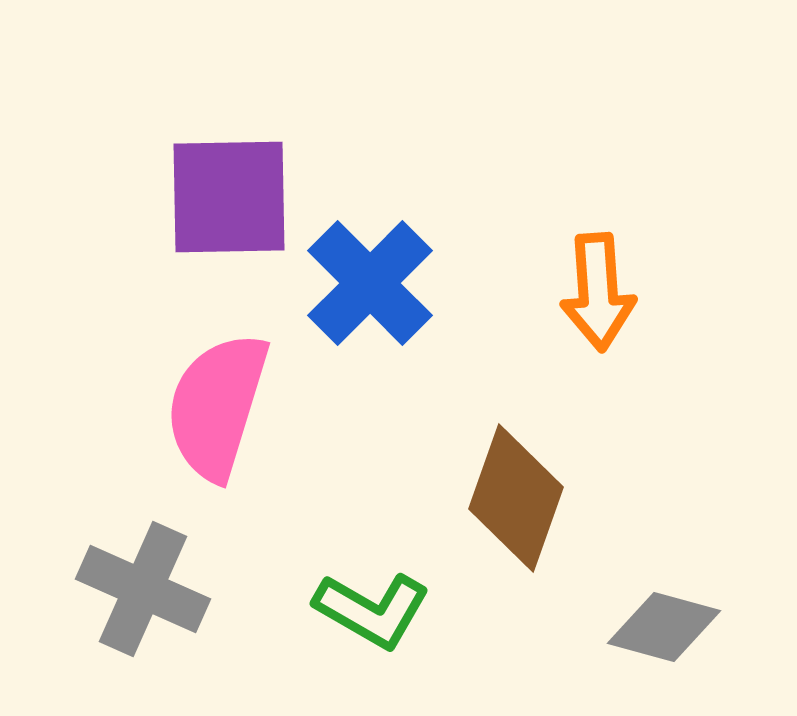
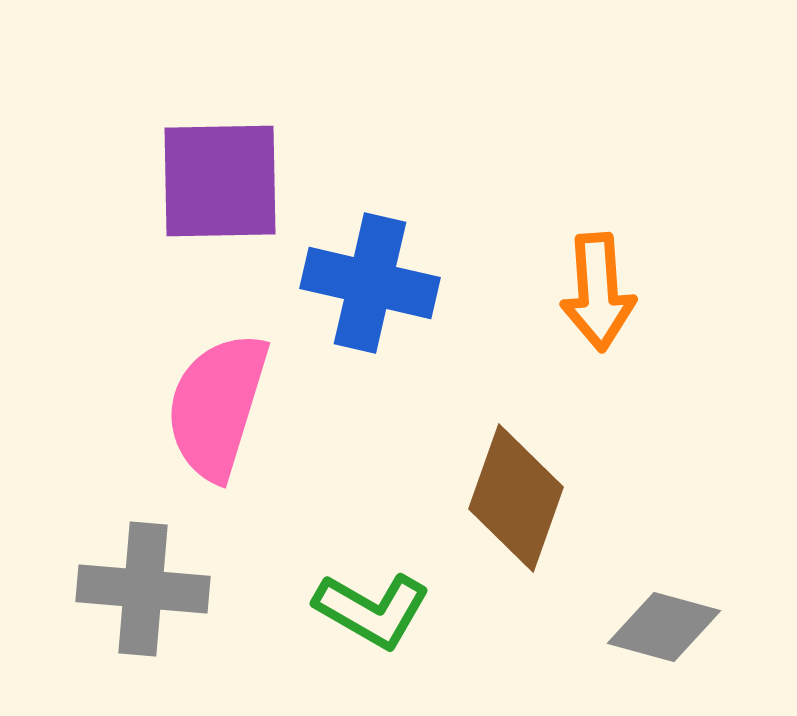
purple square: moved 9 px left, 16 px up
blue cross: rotated 32 degrees counterclockwise
gray cross: rotated 19 degrees counterclockwise
